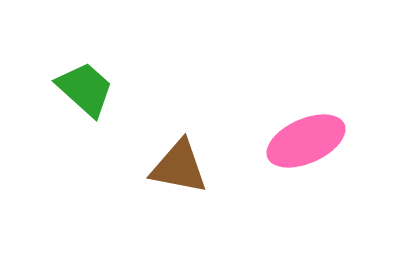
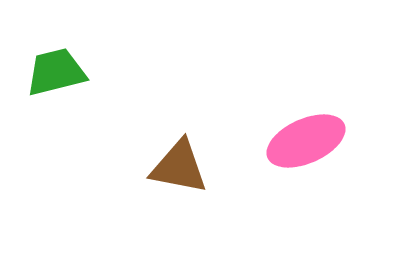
green trapezoid: moved 29 px left, 17 px up; rotated 56 degrees counterclockwise
